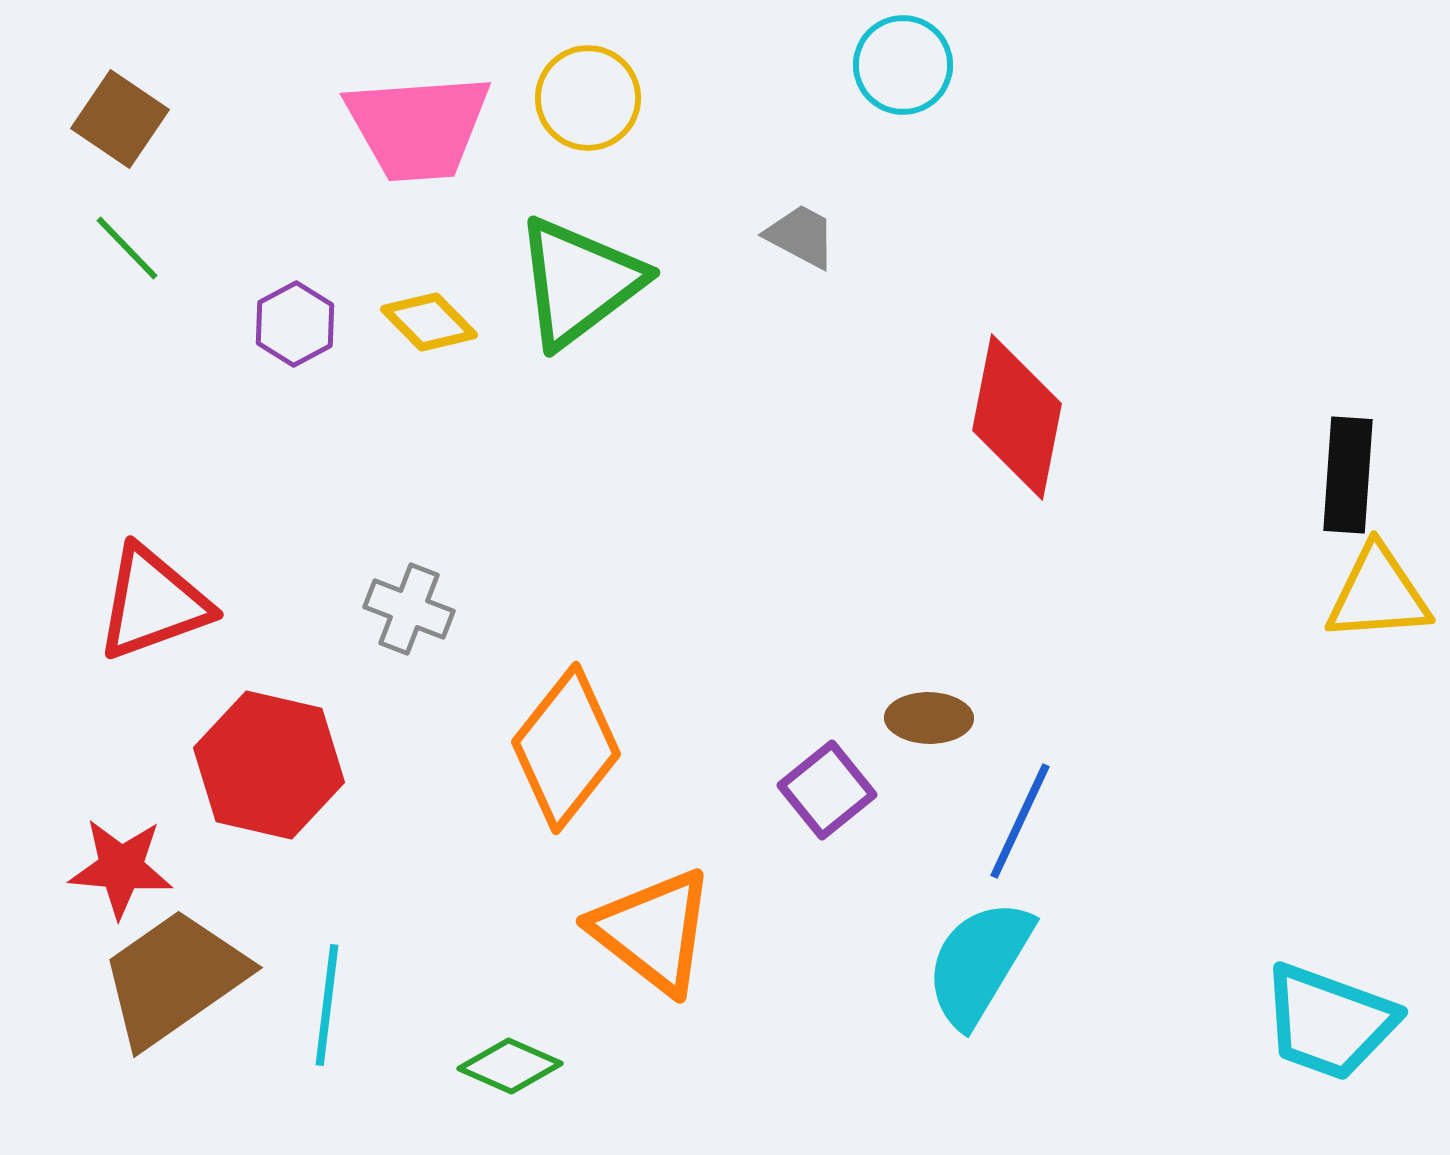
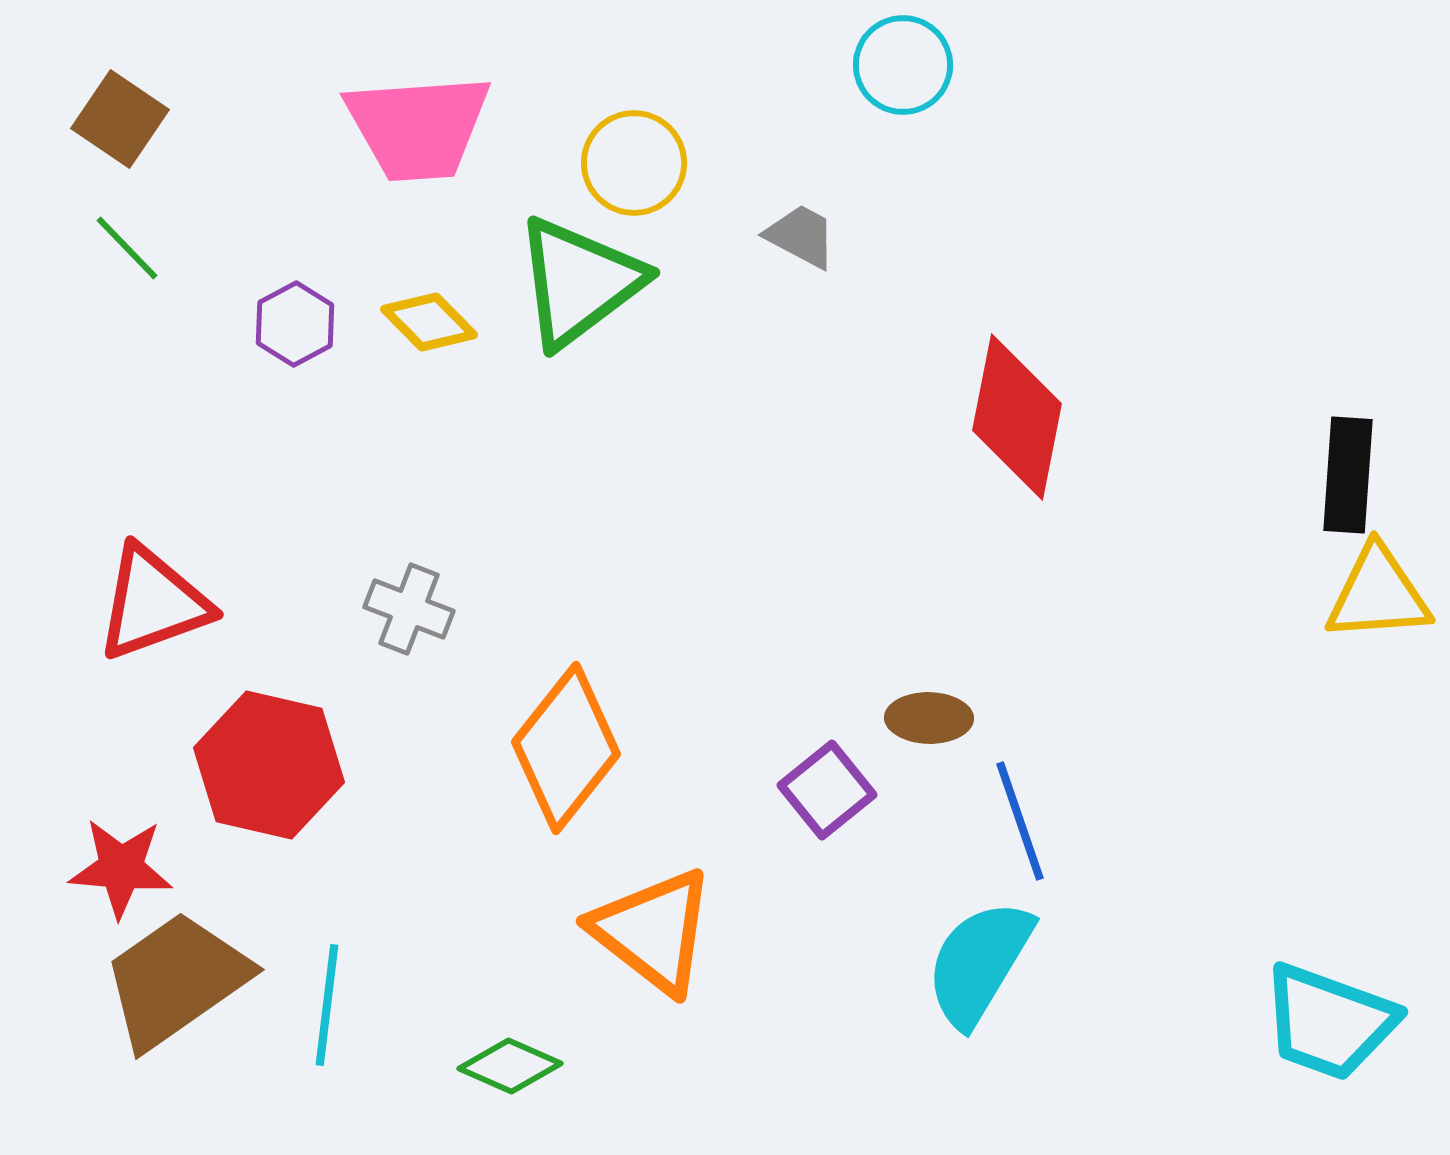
yellow circle: moved 46 px right, 65 px down
blue line: rotated 44 degrees counterclockwise
brown trapezoid: moved 2 px right, 2 px down
